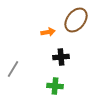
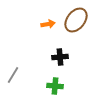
orange arrow: moved 8 px up
black cross: moved 1 px left
gray line: moved 6 px down
